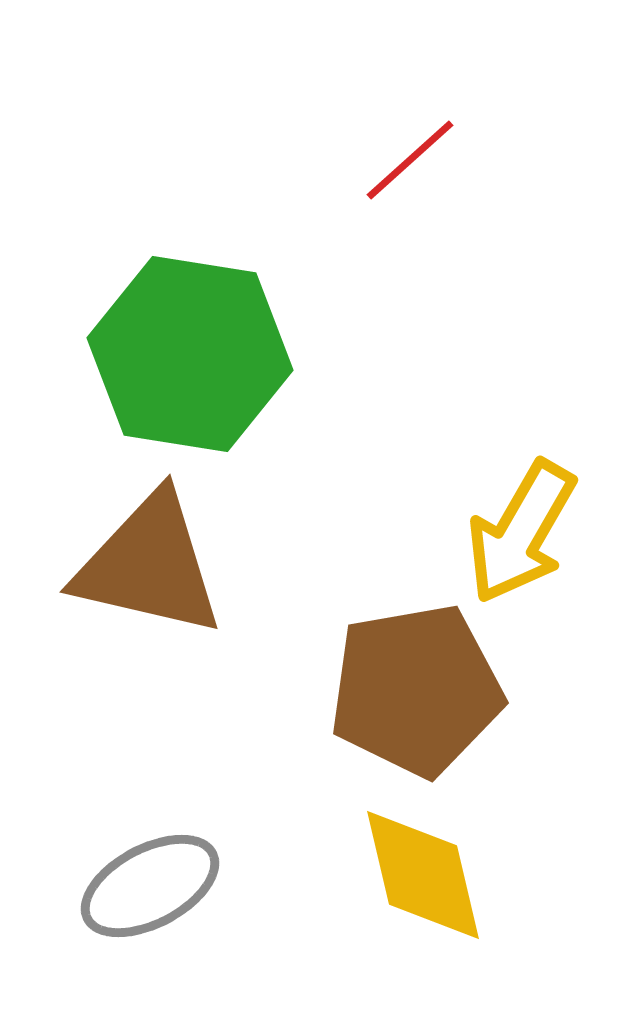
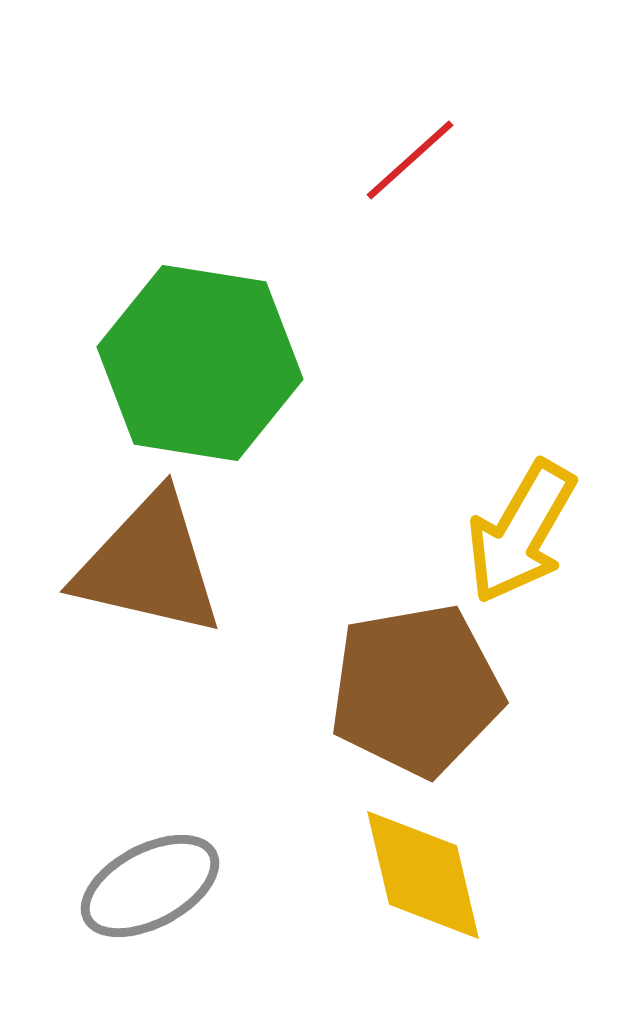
green hexagon: moved 10 px right, 9 px down
